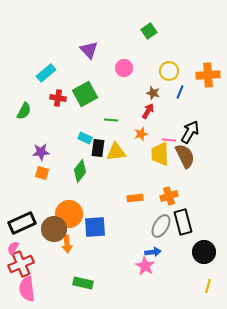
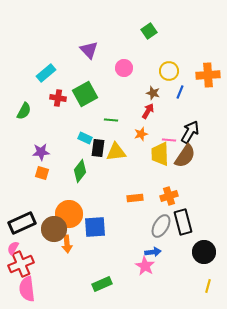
brown semicircle at (185, 156): rotated 60 degrees clockwise
green rectangle at (83, 283): moved 19 px right, 1 px down; rotated 36 degrees counterclockwise
